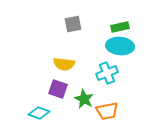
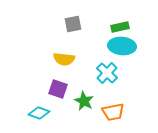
cyan ellipse: moved 2 px right
yellow semicircle: moved 5 px up
cyan cross: rotated 25 degrees counterclockwise
green star: moved 2 px down
orange trapezoid: moved 6 px right, 1 px down
